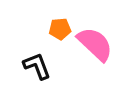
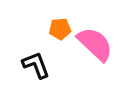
black L-shape: moved 1 px left, 1 px up
